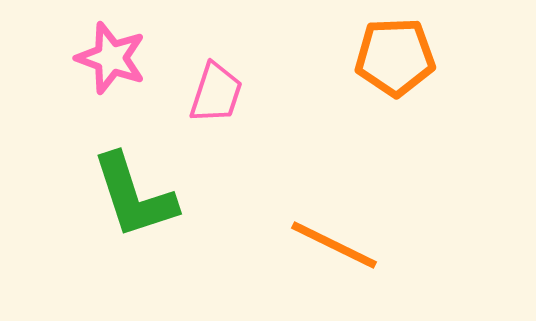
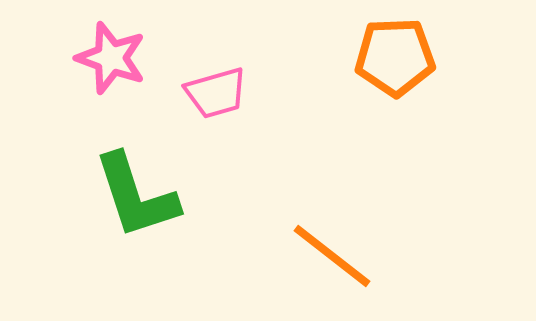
pink trapezoid: rotated 56 degrees clockwise
green L-shape: moved 2 px right
orange line: moved 2 px left, 11 px down; rotated 12 degrees clockwise
